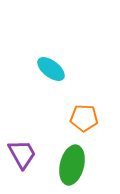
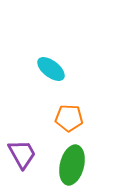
orange pentagon: moved 15 px left
